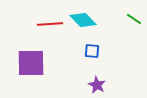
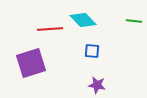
green line: moved 2 px down; rotated 28 degrees counterclockwise
red line: moved 5 px down
purple square: rotated 16 degrees counterclockwise
purple star: rotated 18 degrees counterclockwise
